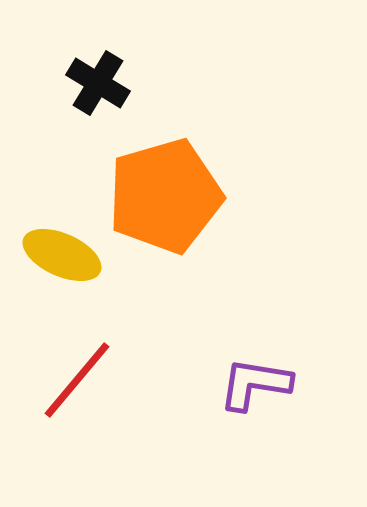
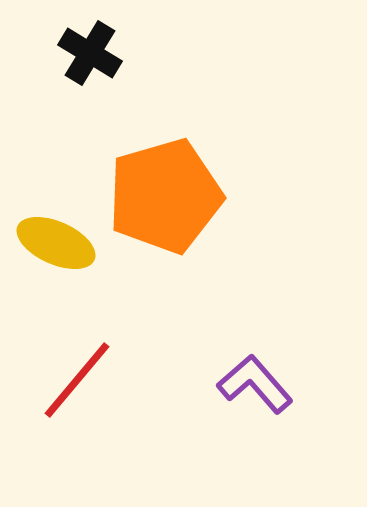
black cross: moved 8 px left, 30 px up
yellow ellipse: moved 6 px left, 12 px up
purple L-shape: rotated 40 degrees clockwise
